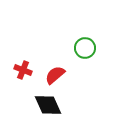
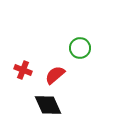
green circle: moved 5 px left
